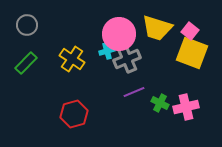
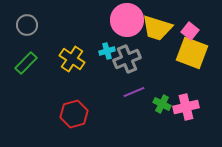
pink circle: moved 8 px right, 14 px up
green cross: moved 2 px right, 1 px down
